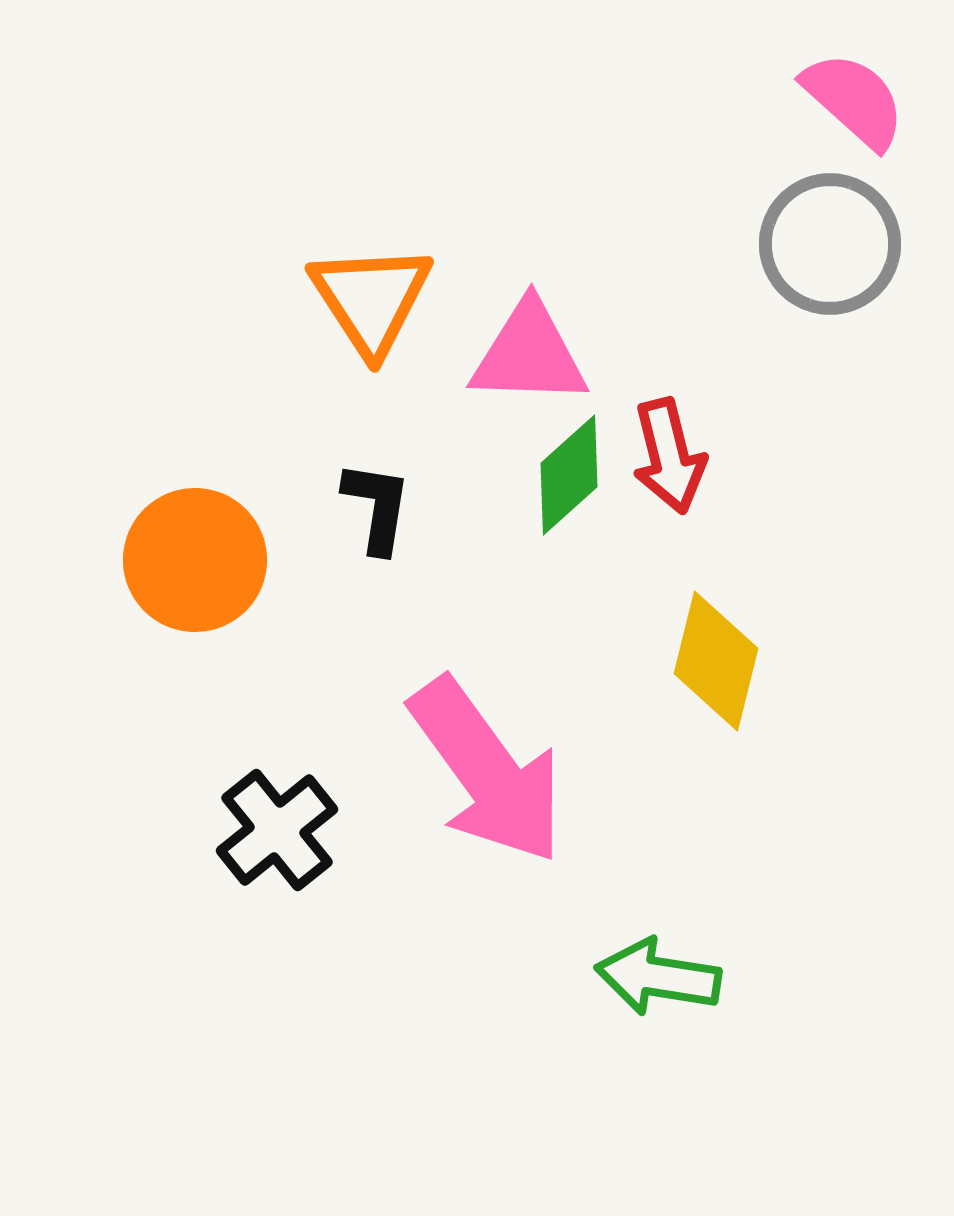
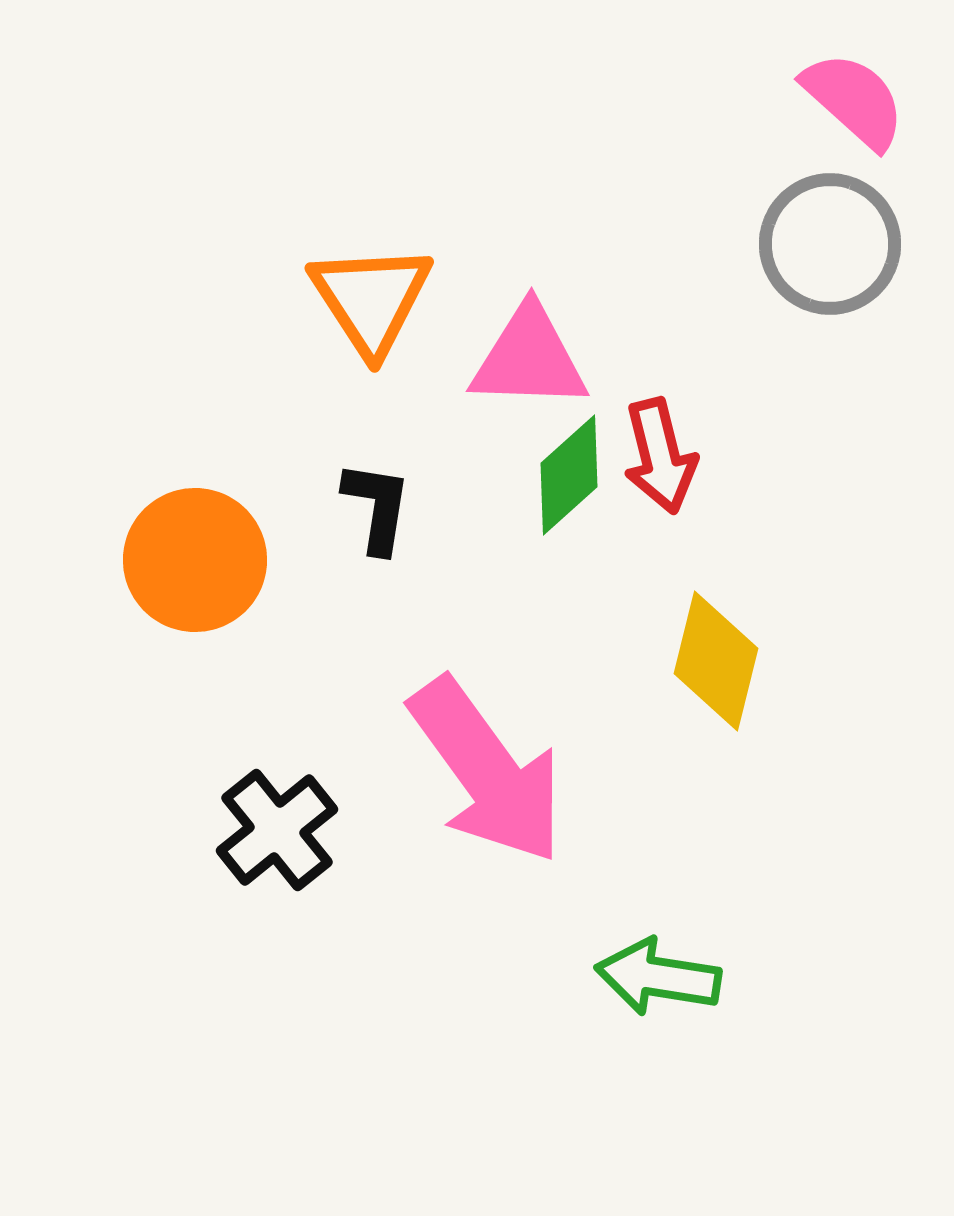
pink triangle: moved 4 px down
red arrow: moved 9 px left
